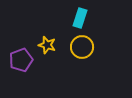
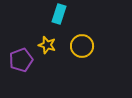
cyan rectangle: moved 21 px left, 4 px up
yellow circle: moved 1 px up
